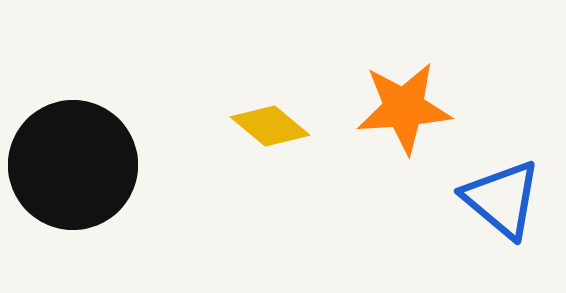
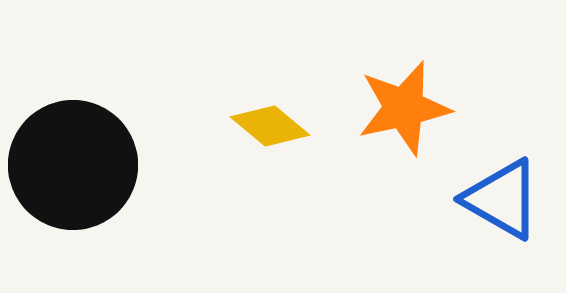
orange star: rotated 8 degrees counterclockwise
blue triangle: rotated 10 degrees counterclockwise
